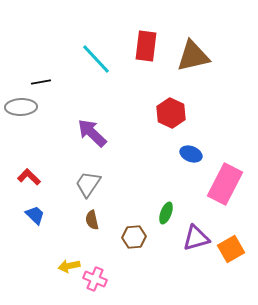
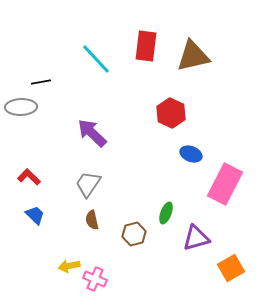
brown hexagon: moved 3 px up; rotated 10 degrees counterclockwise
orange square: moved 19 px down
